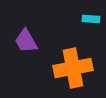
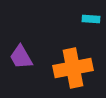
purple trapezoid: moved 5 px left, 16 px down
